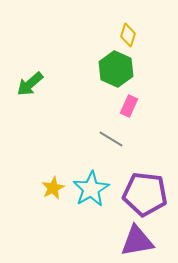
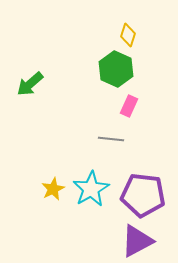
gray line: rotated 25 degrees counterclockwise
yellow star: moved 1 px down
purple pentagon: moved 2 px left, 1 px down
purple triangle: rotated 18 degrees counterclockwise
